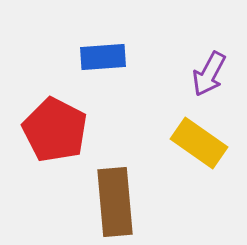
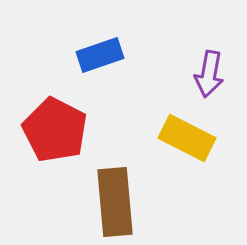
blue rectangle: moved 3 px left, 2 px up; rotated 15 degrees counterclockwise
purple arrow: rotated 18 degrees counterclockwise
yellow rectangle: moved 12 px left, 5 px up; rotated 8 degrees counterclockwise
